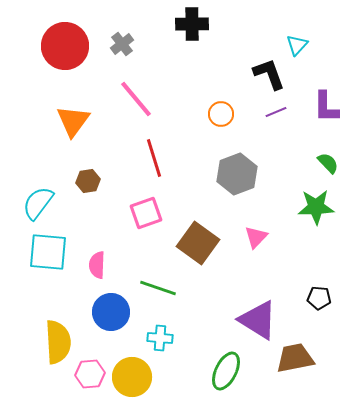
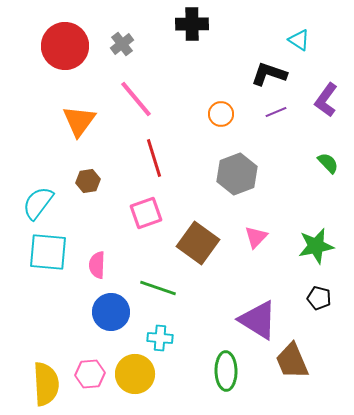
cyan triangle: moved 2 px right, 5 px up; rotated 40 degrees counterclockwise
black L-shape: rotated 51 degrees counterclockwise
purple L-shape: moved 7 px up; rotated 36 degrees clockwise
orange triangle: moved 6 px right
green star: moved 39 px down; rotated 9 degrees counterclockwise
black pentagon: rotated 10 degrees clockwise
yellow semicircle: moved 12 px left, 42 px down
brown trapezoid: moved 3 px left, 3 px down; rotated 102 degrees counterclockwise
green ellipse: rotated 27 degrees counterclockwise
yellow circle: moved 3 px right, 3 px up
